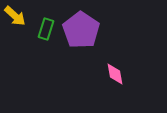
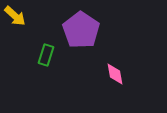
green rectangle: moved 26 px down
